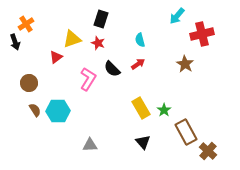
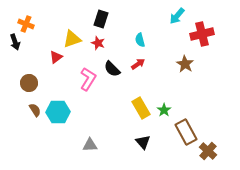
orange cross: rotated 35 degrees counterclockwise
cyan hexagon: moved 1 px down
